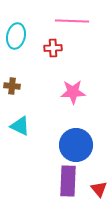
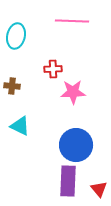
red cross: moved 21 px down
